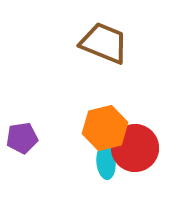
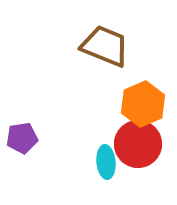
brown trapezoid: moved 1 px right, 3 px down
orange hexagon: moved 38 px right, 24 px up; rotated 9 degrees counterclockwise
red circle: moved 3 px right, 4 px up
